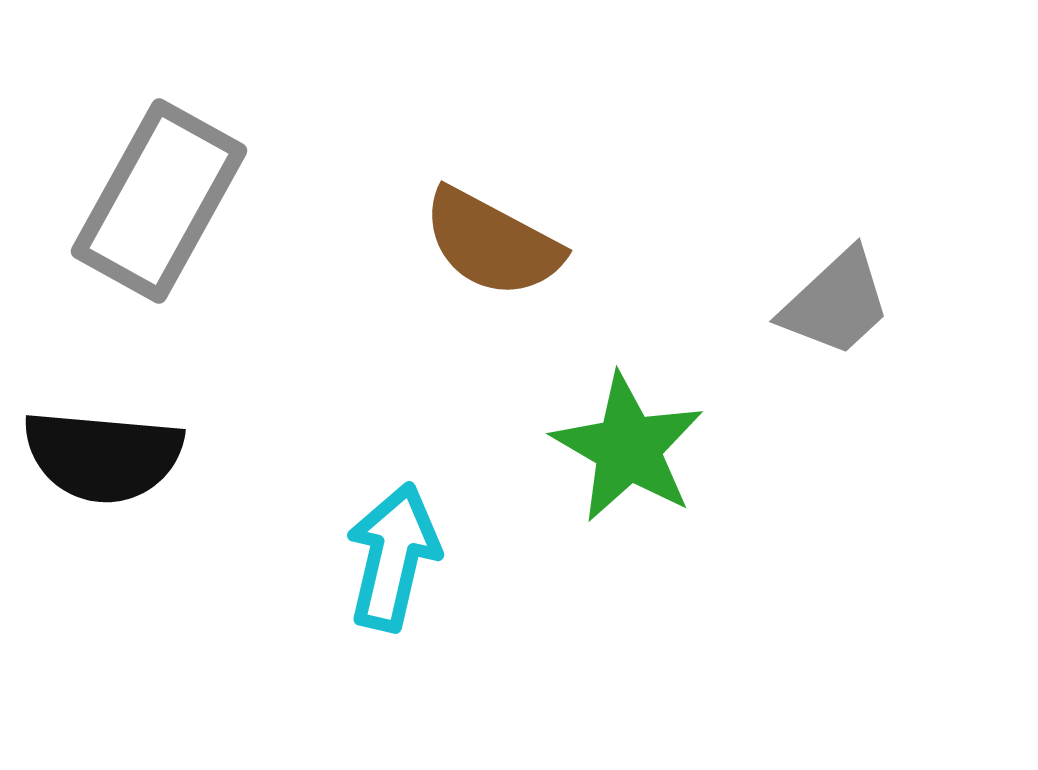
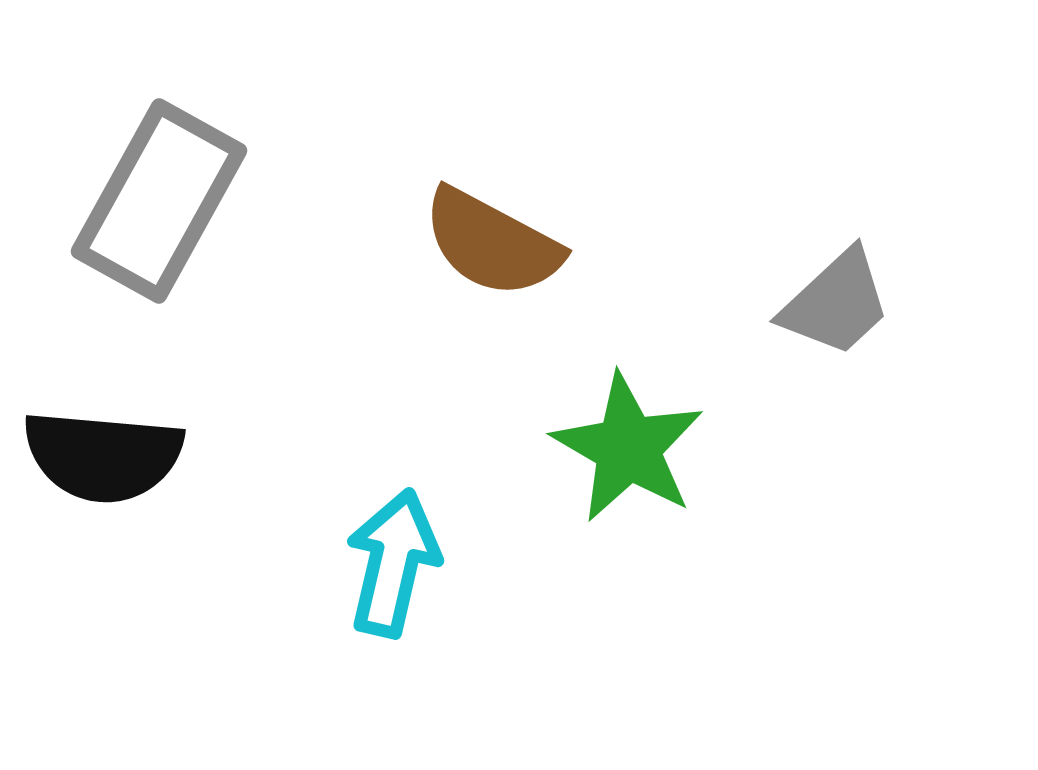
cyan arrow: moved 6 px down
